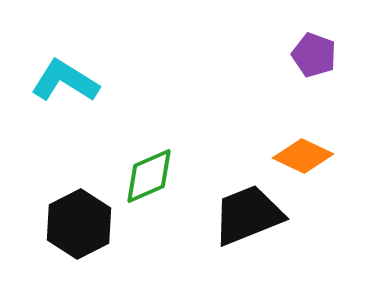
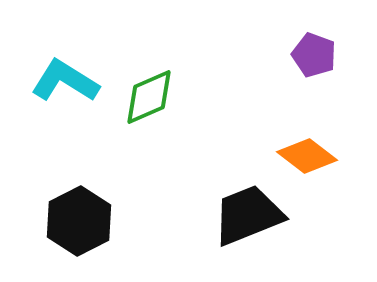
orange diamond: moved 4 px right; rotated 12 degrees clockwise
green diamond: moved 79 px up
black hexagon: moved 3 px up
